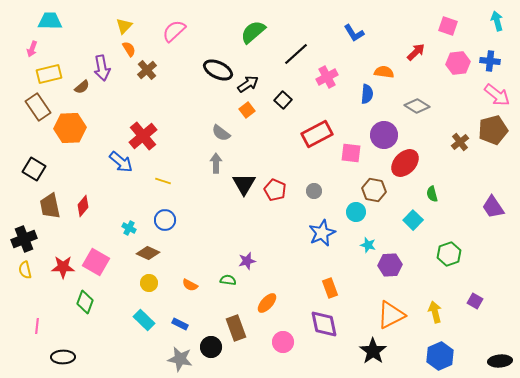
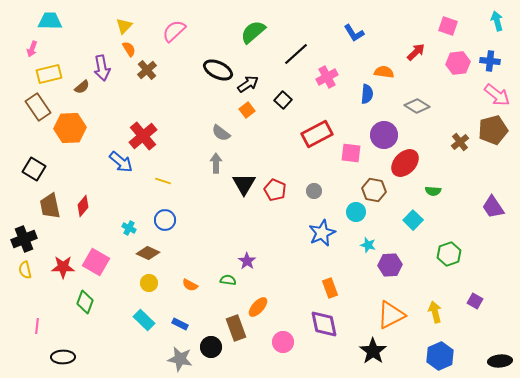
green semicircle at (432, 194): moved 1 px right, 3 px up; rotated 70 degrees counterclockwise
purple star at (247, 261): rotated 24 degrees counterclockwise
orange ellipse at (267, 303): moved 9 px left, 4 px down
